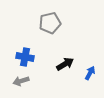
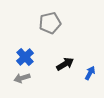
blue cross: rotated 36 degrees clockwise
gray arrow: moved 1 px right, 3 px up
